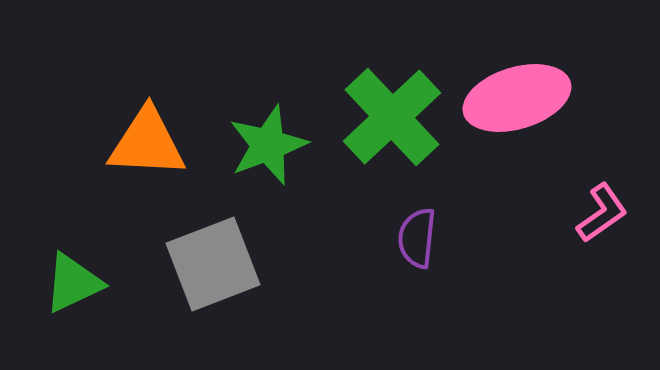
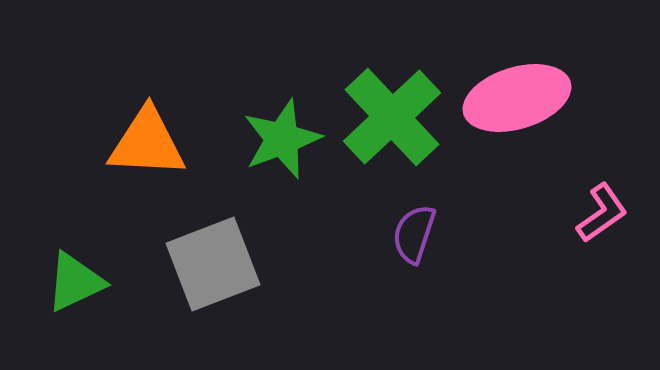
green star: moved 14 px right, 6 px up
purple semicircle: moved 3 px left, 4 px up; rotated 12 degrees clockwise
green triangle: moved 2 px right, 1 px up
